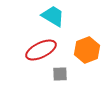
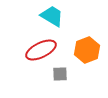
cyan trapezoid: moved 1 px left
